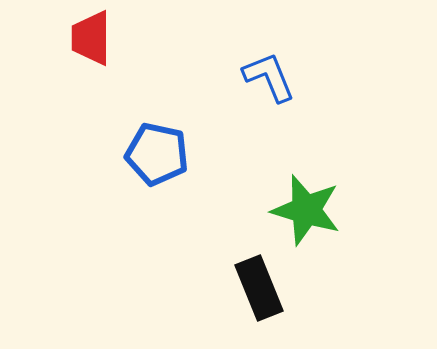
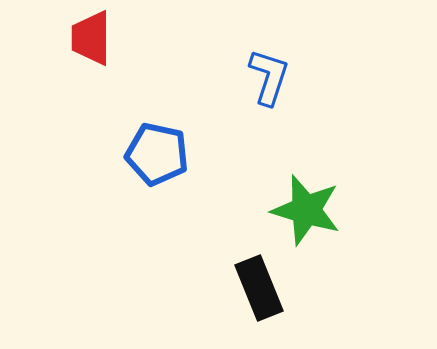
blue L-shape: rotated 40 degrees clockwise
